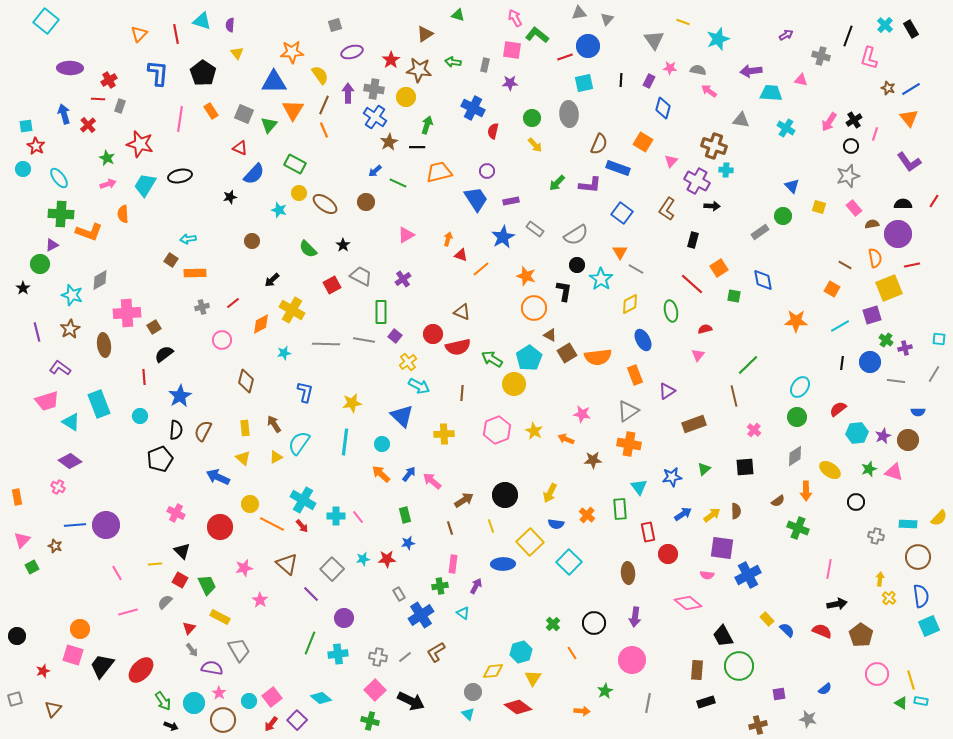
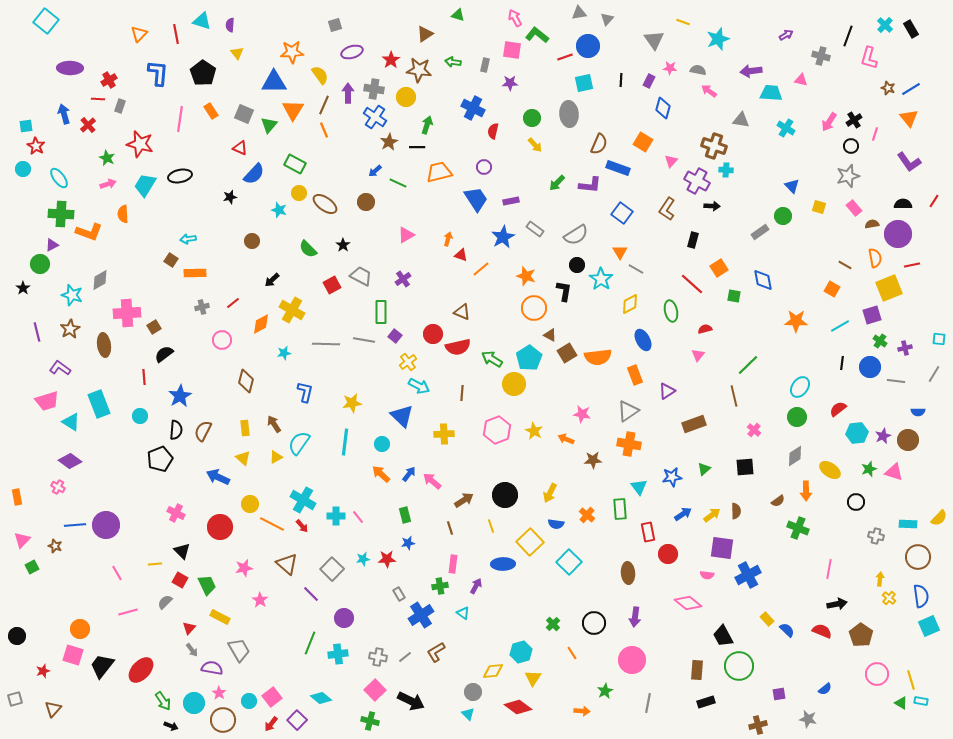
purple circle at (487, 171): moved 3 px left, 4 px up
green cross at (886, 340): moved 6 px left, 1 px down
blue circle at (870, 362): moved 5 px down
